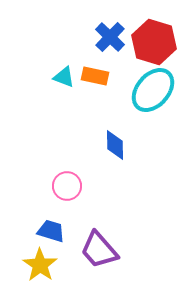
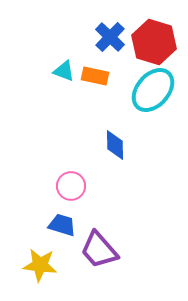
cyan triangle: moved 6 px up
pink circle: moved 4 px right
blue trapezoid: moved 11 px right, 6 px up
yellow star: rotated 28 degrees counterclockwise
